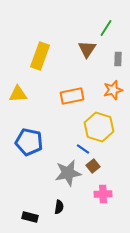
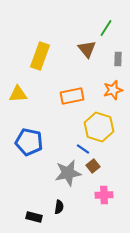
brown triangle: rotated 12 degrees counterclockwise
pink cross: moved 1 px right, 1 px down
black rectangle: moved 4 px right
